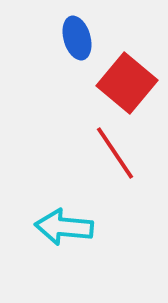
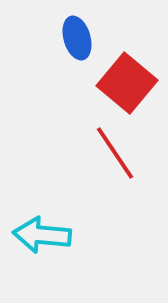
cyan arrow: moved 22 px left, 8 px down
